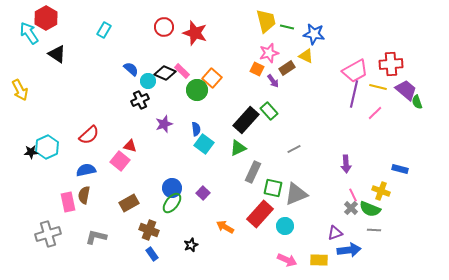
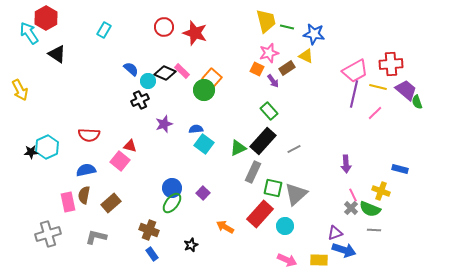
green circle at (197, 90): moved 7 px right
black rectangle at (246, 120): moved 17 px right, 21 px down
blue semicircle at (196, 129): rotated 88 degrees counterclockwise
red semicircle at (89, 135): rotated 45 degrees clockwise
gray triangle at (296, 194): rotated 20 degrees counterclockwise
brown rectangle at (129, 203): moved 18 px left; rotated 12 degrees counterclockwise
blue arrow at (349, 250): moved 5 px left; rotated 25 degrees clockwise
